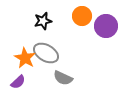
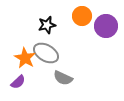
black star: moved 4 px right, 4 px down
